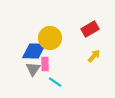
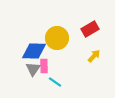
yellow circle: moved 7 px right
pink rectangle: moved 1 px left, 2 px down
